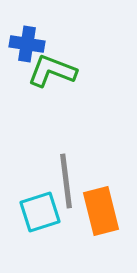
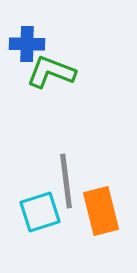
blue cross: rotated 8 degrees counterclockwise
green L-shape: moved 1 px left, 1 px down
